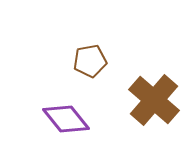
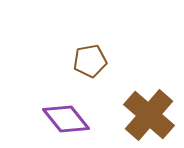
brown cross: moved 5 px left, 15 px down
